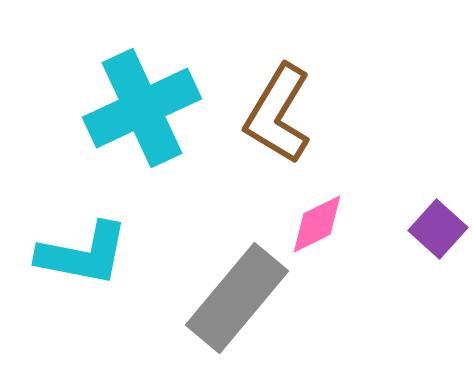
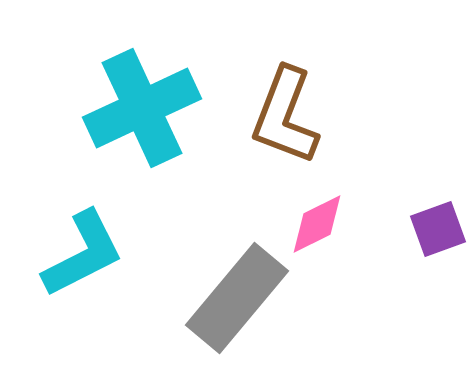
brown L-shape: moved 7 px right, 2 px down; rotated 10 degrees counterclockwise
purple square: rotated 28 degrees clockwise
cyan L-shape: rotated 38 degrees counterclockwise
